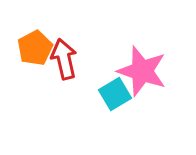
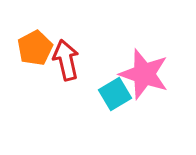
red arrow: moved 2 px right, 1 px down
pink star: moved 2 px right, 3 px down
